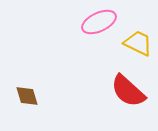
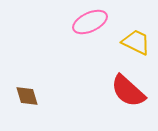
pink ellipse: moved 9 px left
yellow trapezoid: moved 2 px left, 1 px up
